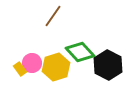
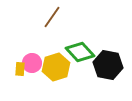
brown line: moved 1 px left, 1 px down
black hexagon: rotated 16 degrees counterclockwise
yellow rectangle: rotated 40 degrees clockwise
